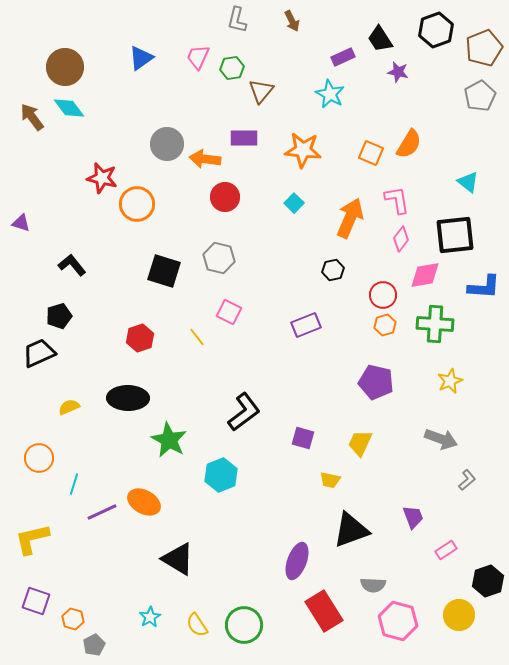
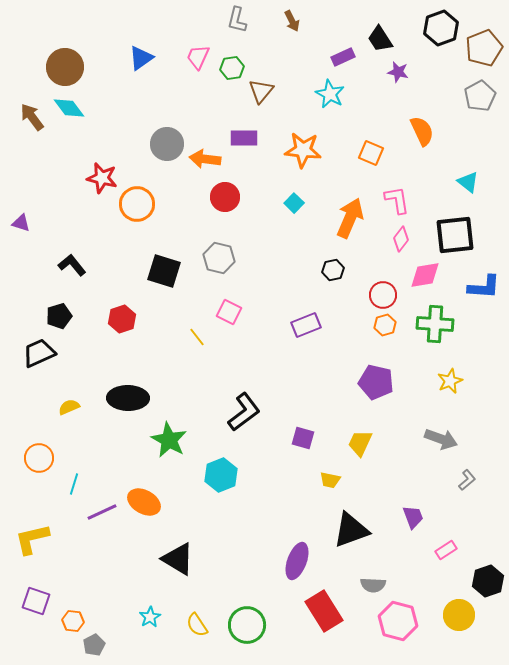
black hexagon at (436, 30): moved 5 px right, 2 px up
orange semicircle at (409, 144): moved 13 px right, 13 px up; rotated 56 degrees counterclockwise
red hexagon at (140, 338): moved 18 px left, 19 px up
orange hexagon at (73, 619): moved 2 px down; rotated 10 degrees counterclockwise
green circle at (244, 625): moved 3 px right
